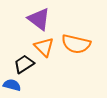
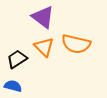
purple triangle: moved 4 px right, 2 px up
black trapezoid: moved 7 px left, 5 px up
blue semicircle: moved 1 px right, 1 px down
